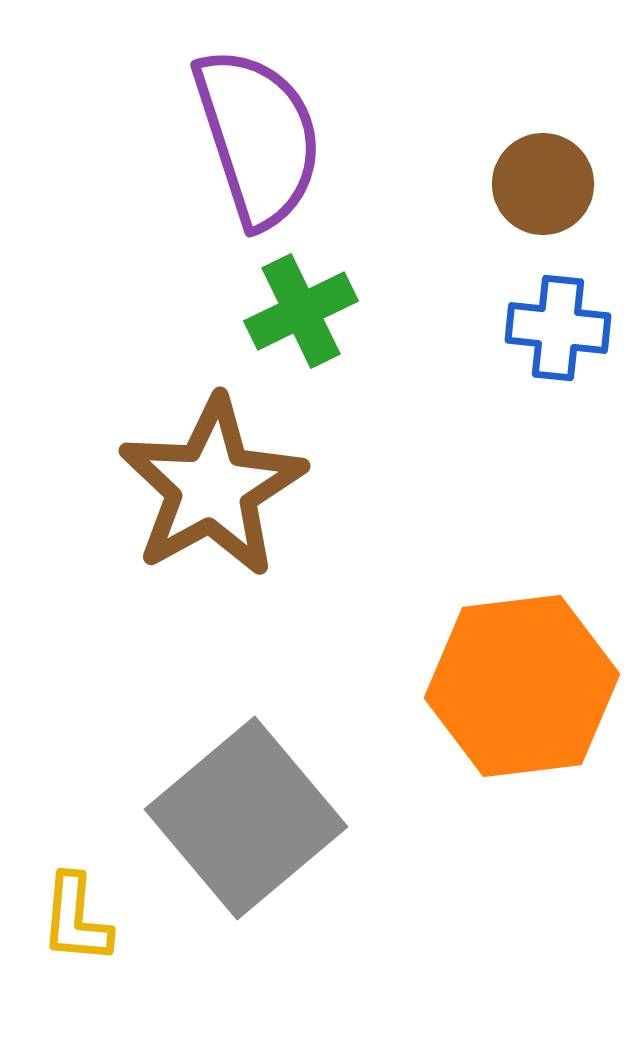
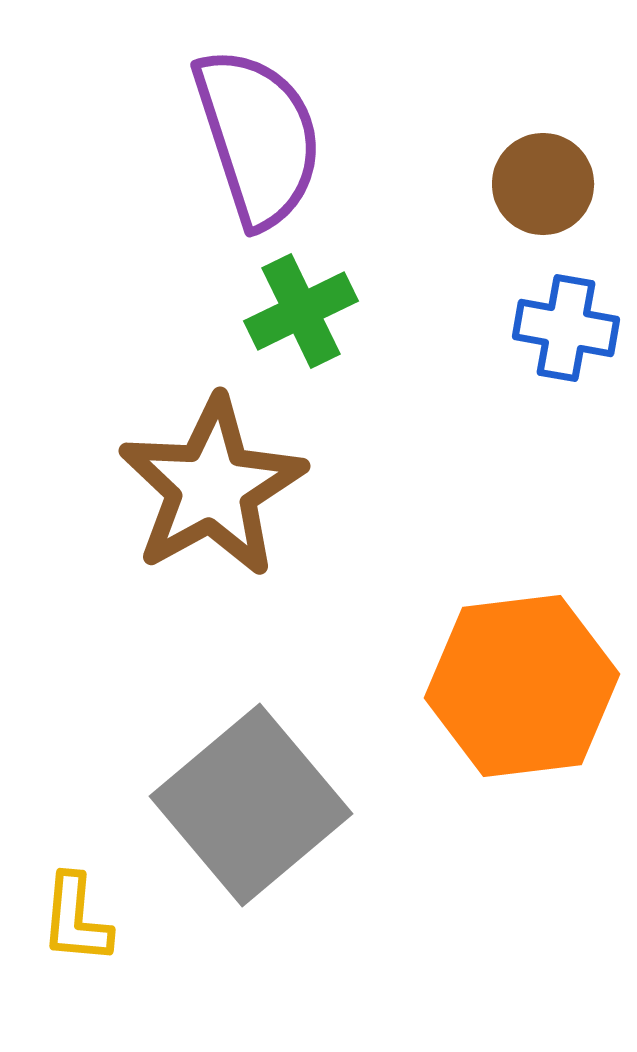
blue cross: moved 8 px right; rotated 4 degrees clockwise
gray square: moved 5 px right, 13 px up
